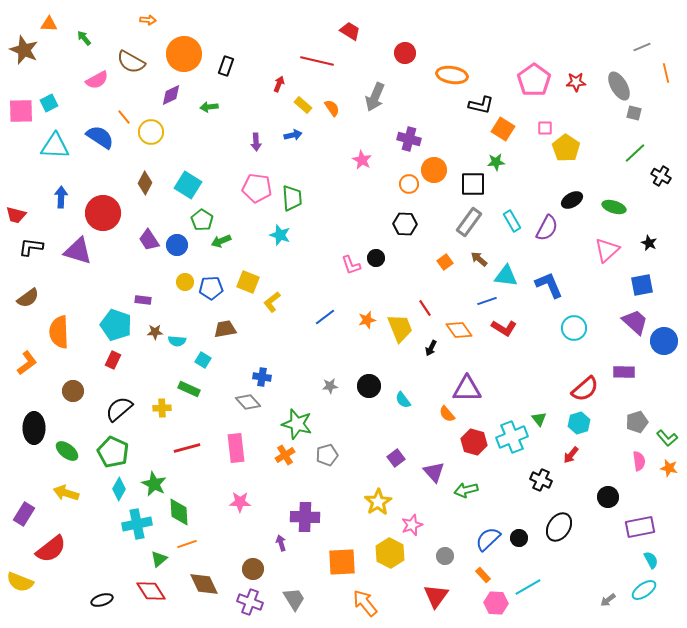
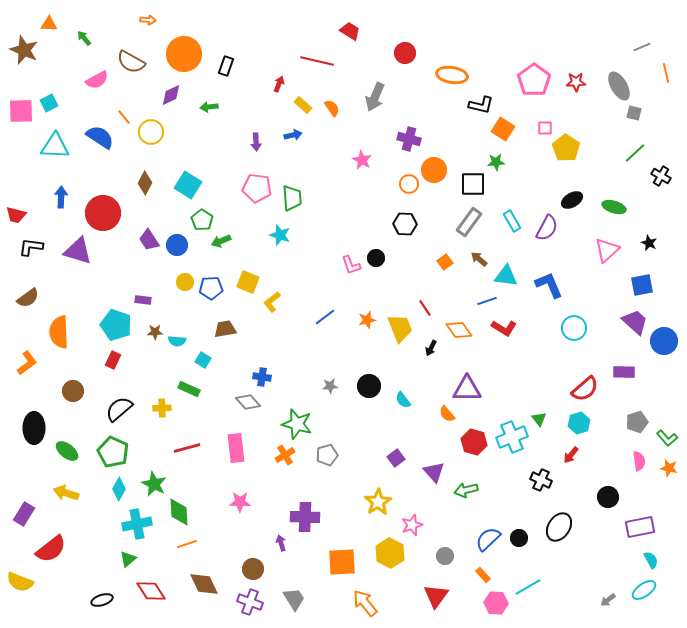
green triangle at (159, 559): moved 31 px left
